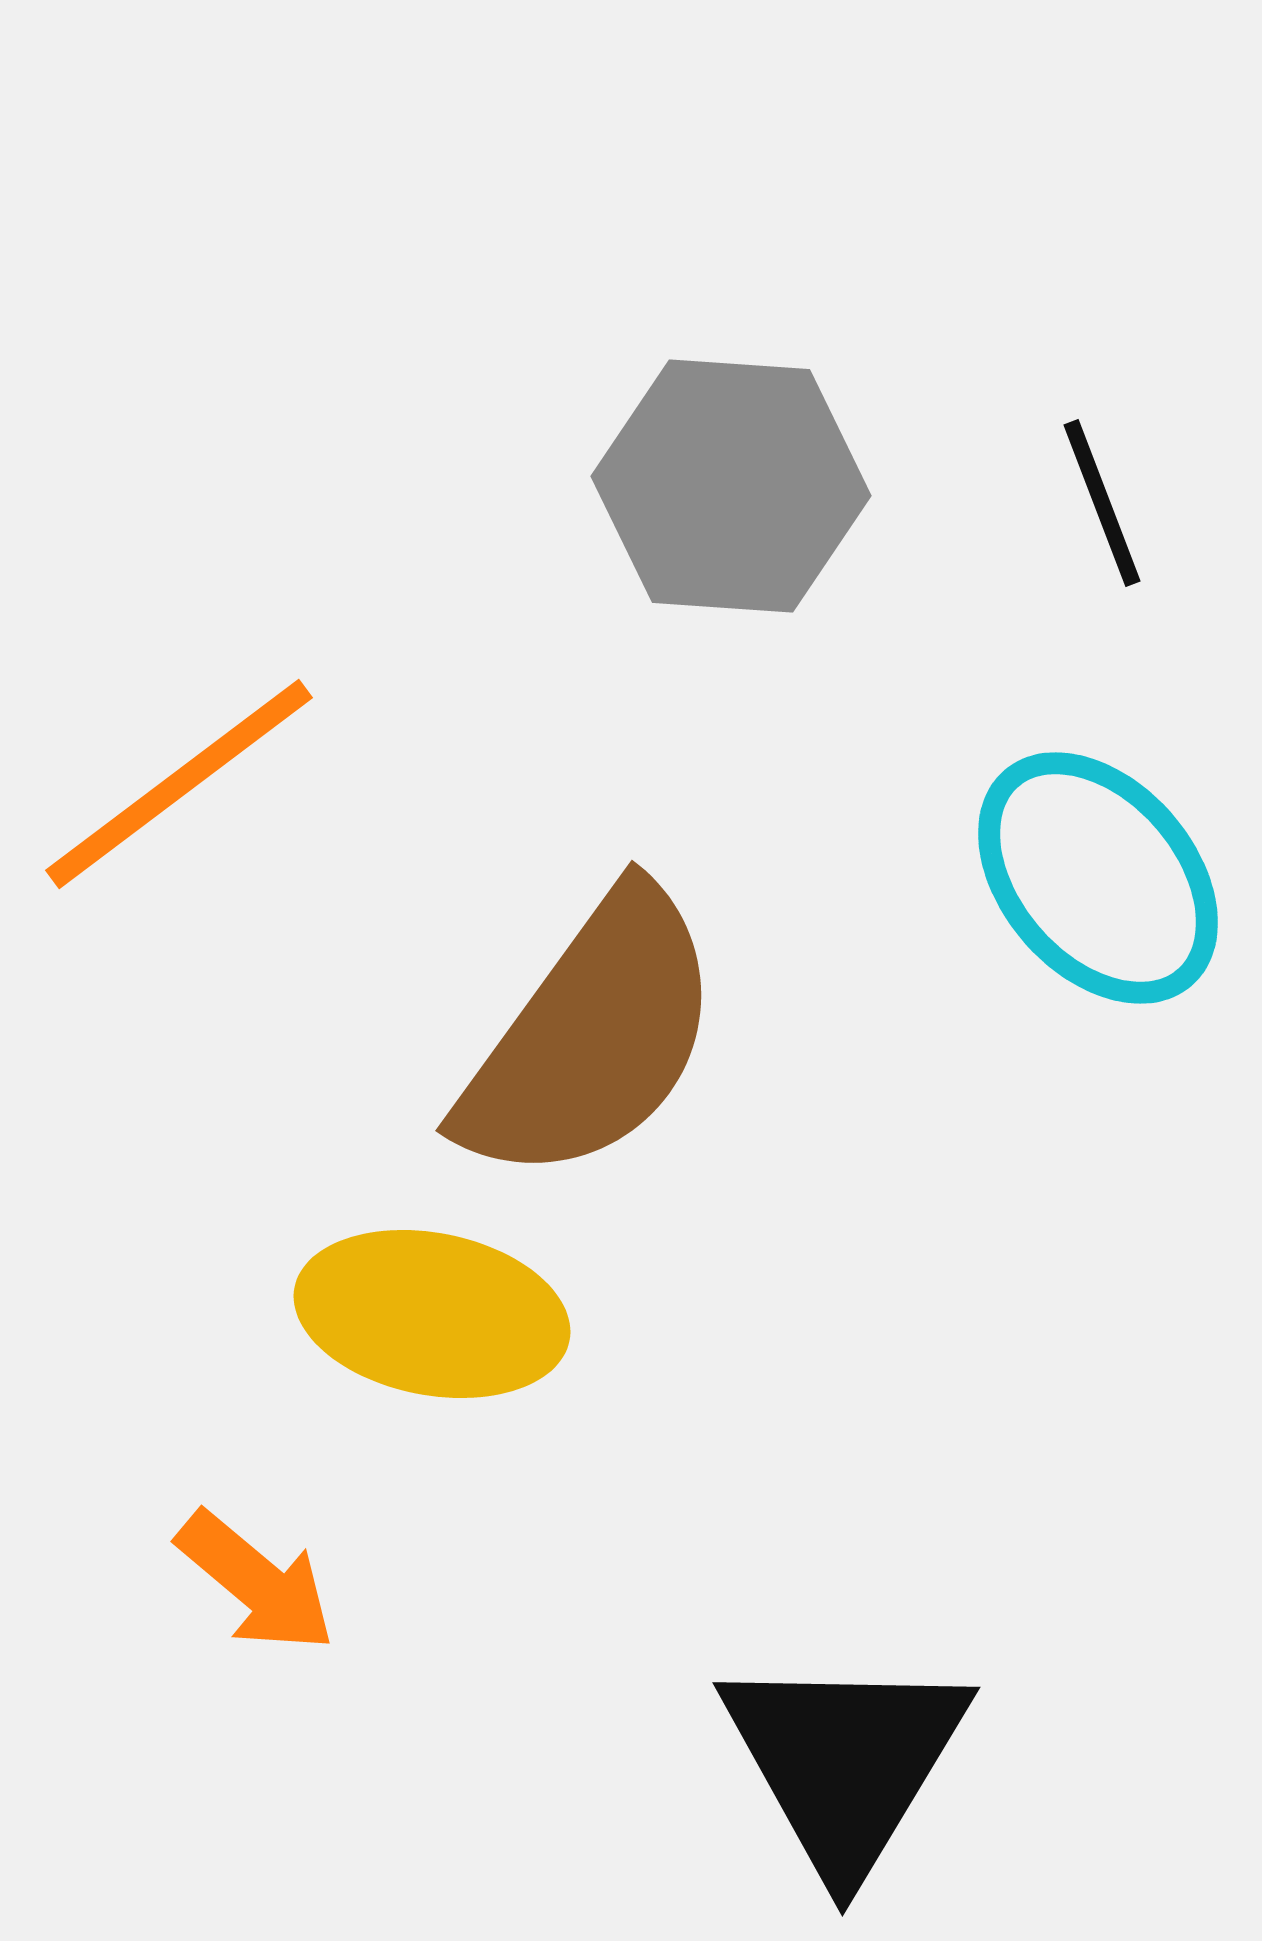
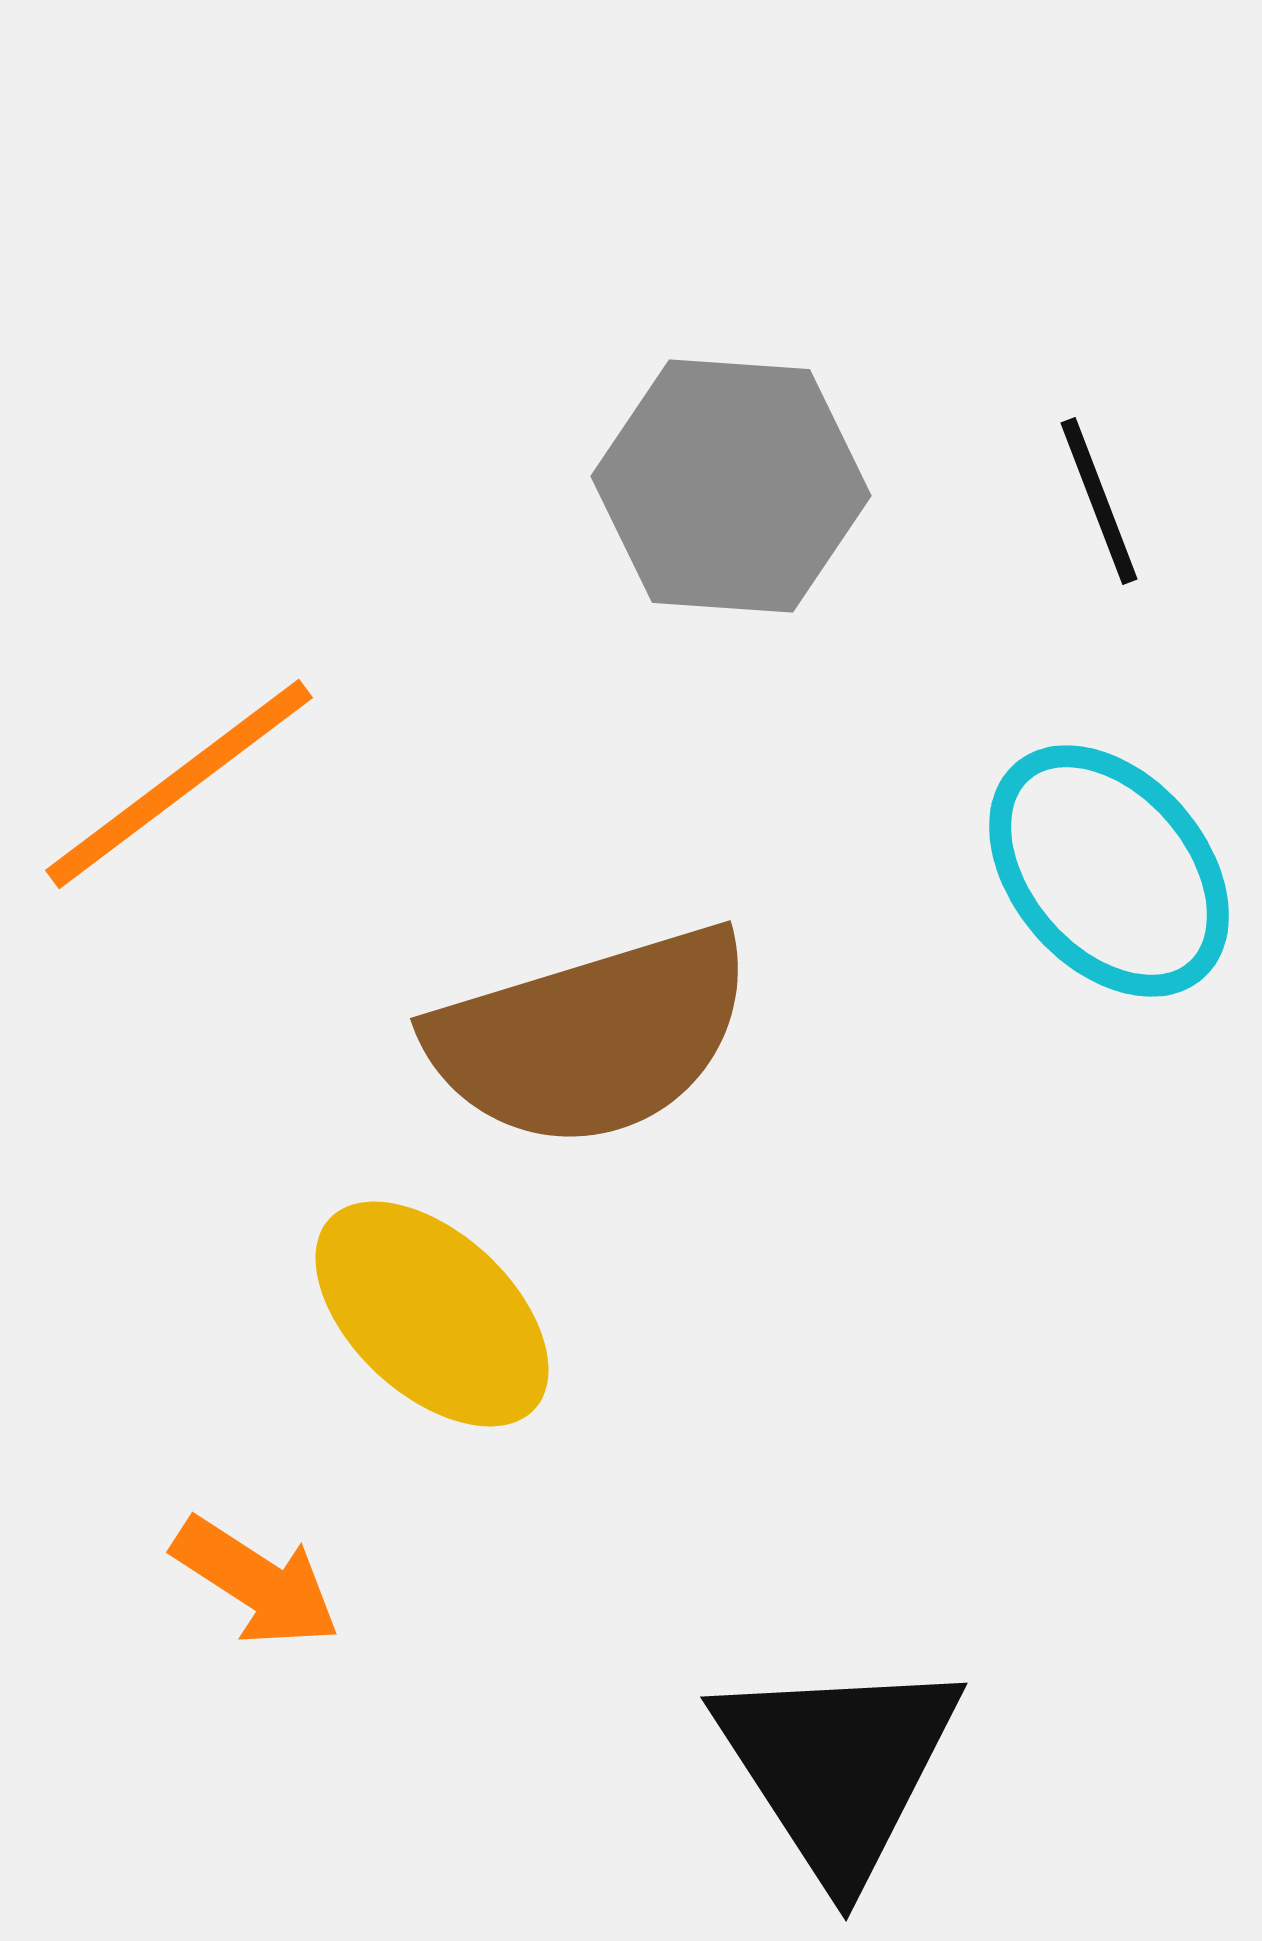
black line: moved 3 px left, 2 px up
cyan ellipse: moved 11 px right, 7 px up
brown semicircle: rotated 37 degrees clockwise
yellow ellipse: rotated 32 degrees clockwise
orange arrow: rotated 7 degrees counterclockwise
black triangle: moved 7 px left, 5 px down; rotated 4 degrees counterclockwise
